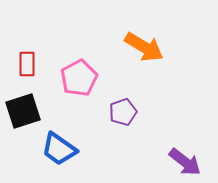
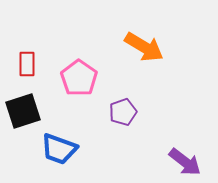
pink pentagon: rotated 9 degrees counterclockwise
blue trapezoid: rotated 15 degrees counterclockwise
